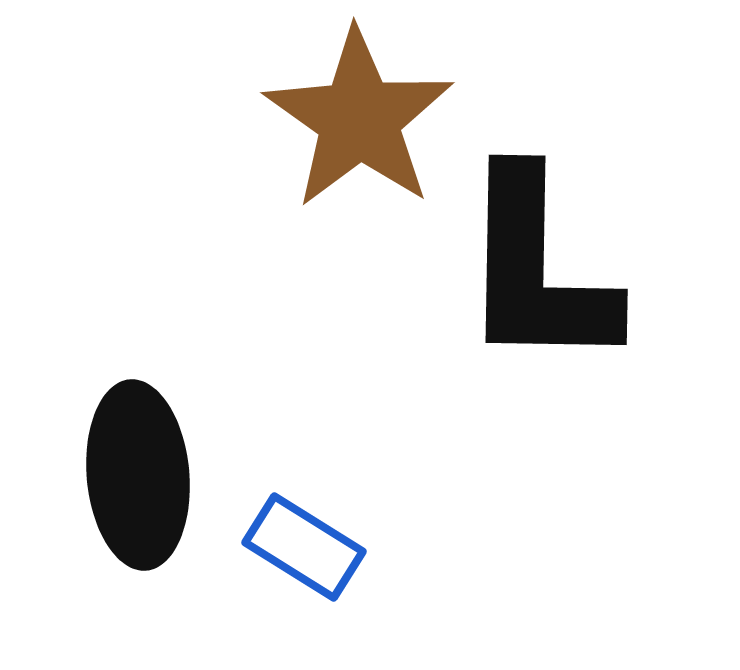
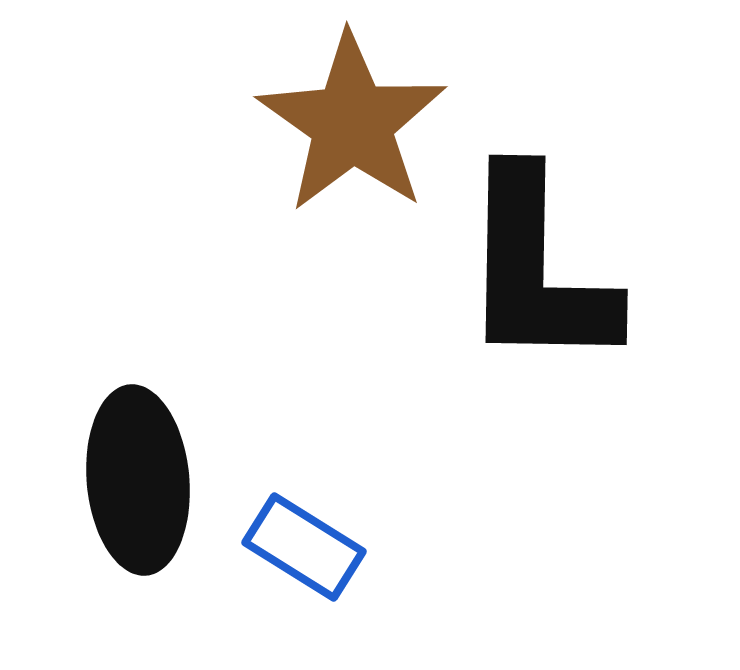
brown star: moved 7 px left, 4 px down
black ellipse: moved 5 px down
